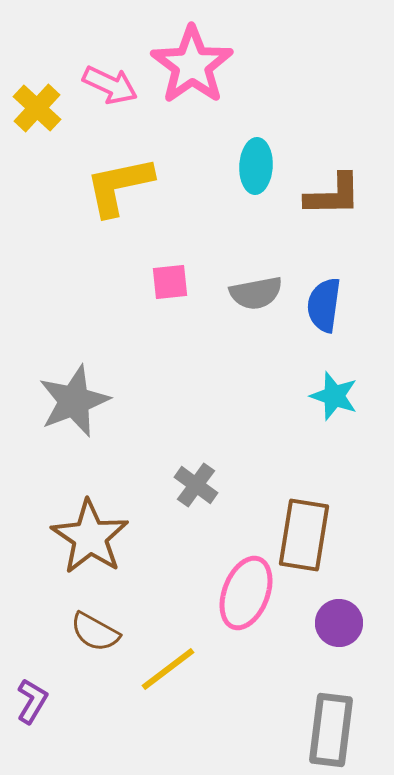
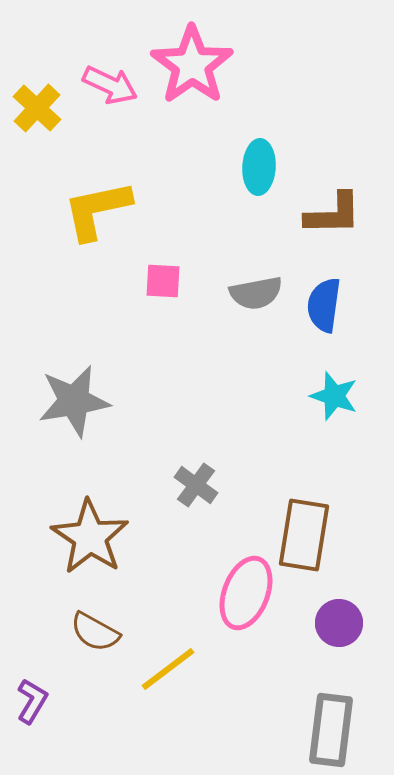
cyan ellipse: moved 3 px right, 1 px down
yellow L-shape: moved 22 px left, 24 px down
brown L-shape: moved 19 px down
pink square: moved 7 px left, 1 px up; rotated 9 degrees clockwise
gray star: rotated 12 degrees clockwise
